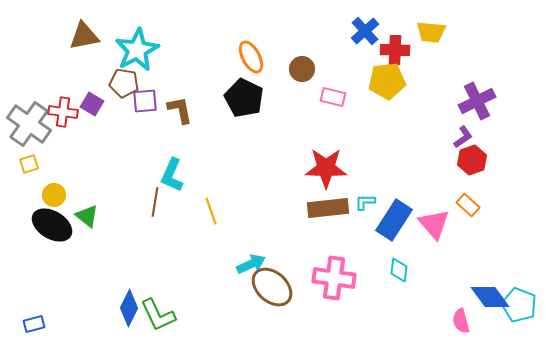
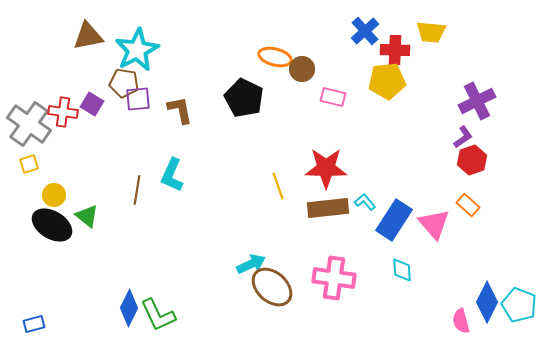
brown triangle at (84, 36): moved 4 px right
orange ellipse at (251, 57): moved 24 px right; rotated 48 degrees counterclockwise
purple square at (145, 101): moved 7 px left, 2 px up
brown line at (155, 202): moved 18 px left, 12 px up
cyan L-shape at (365, 202): rotated 50 degrees clockwise
yellow line at (211, 211): moved 67 px right, 25 px up
cyan diamond at (399, 270): moved 3 px right; rotated 10 degrees counterclockwise
blue diamond at (490, 297): moved 3 px left, 5 px down; rotated 63 degrees clockwise
